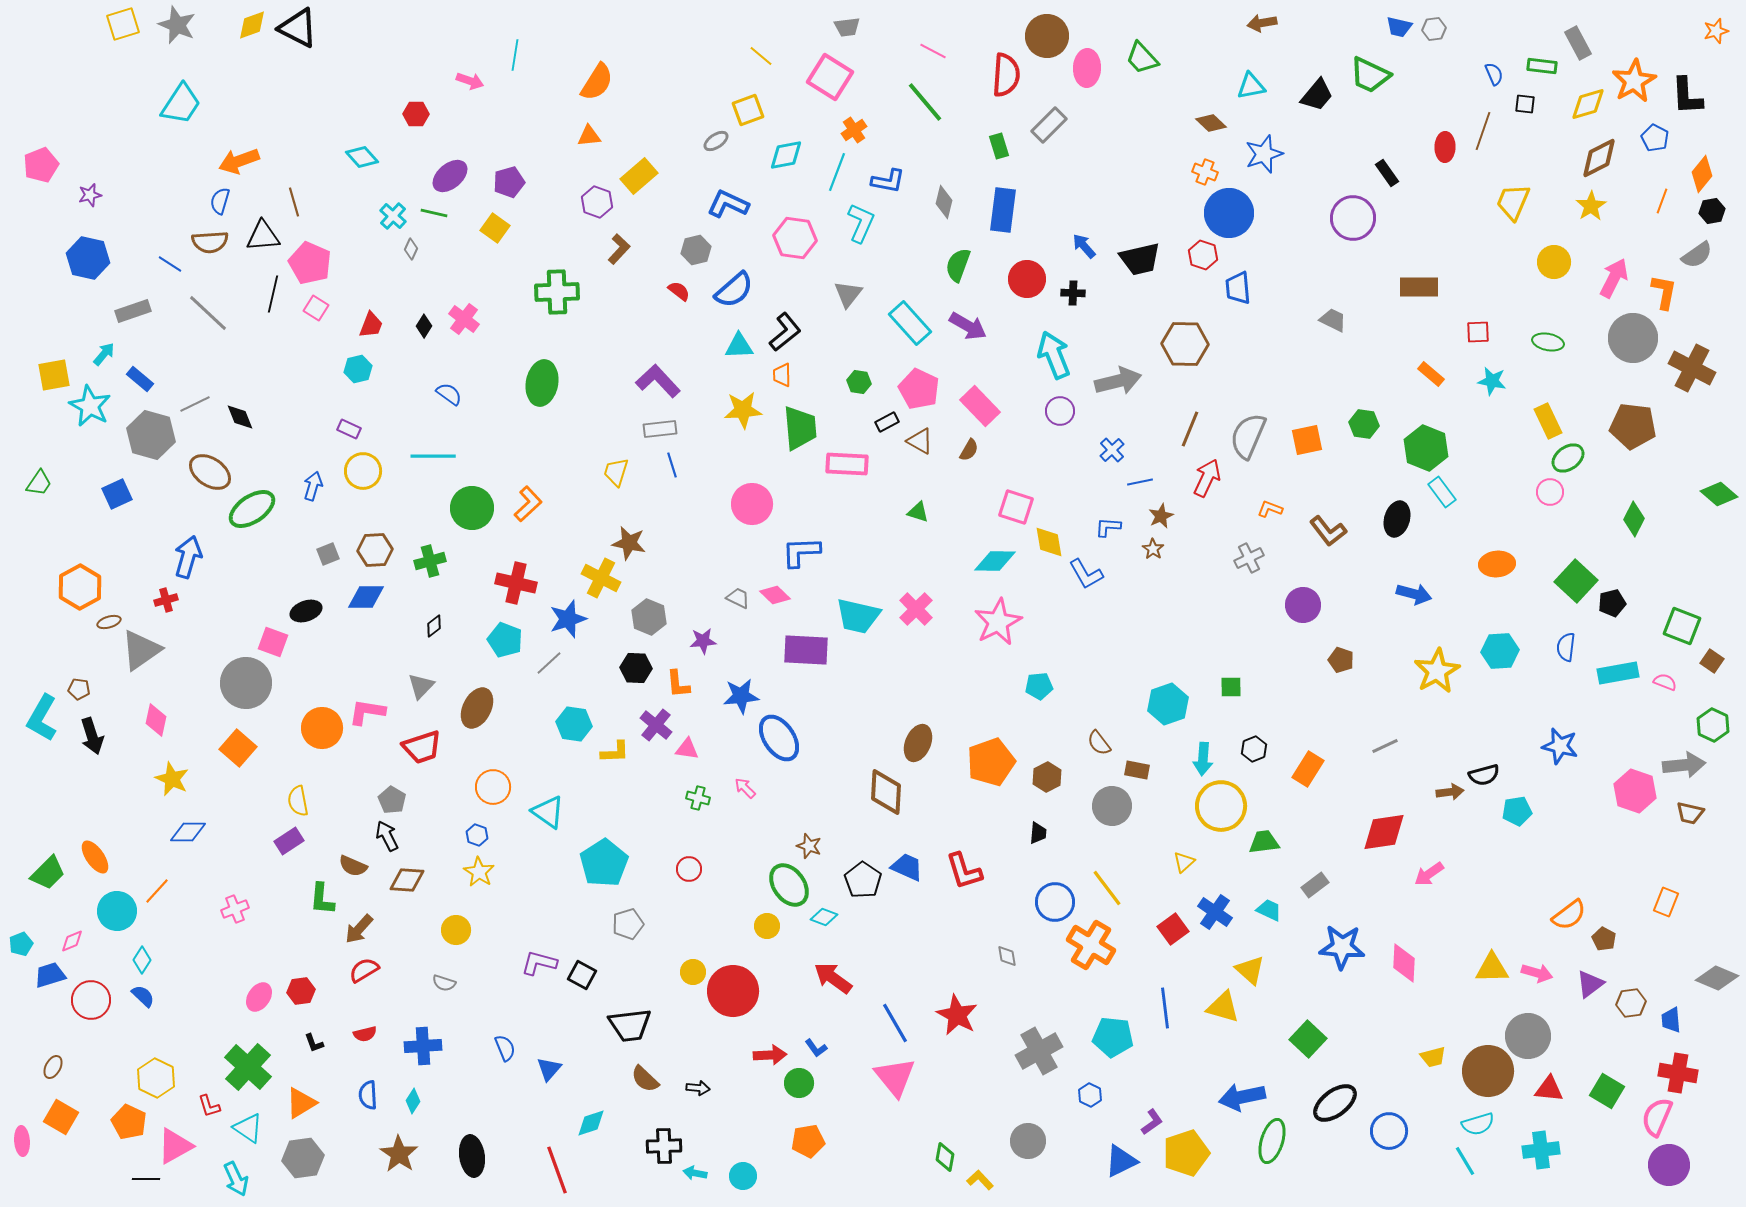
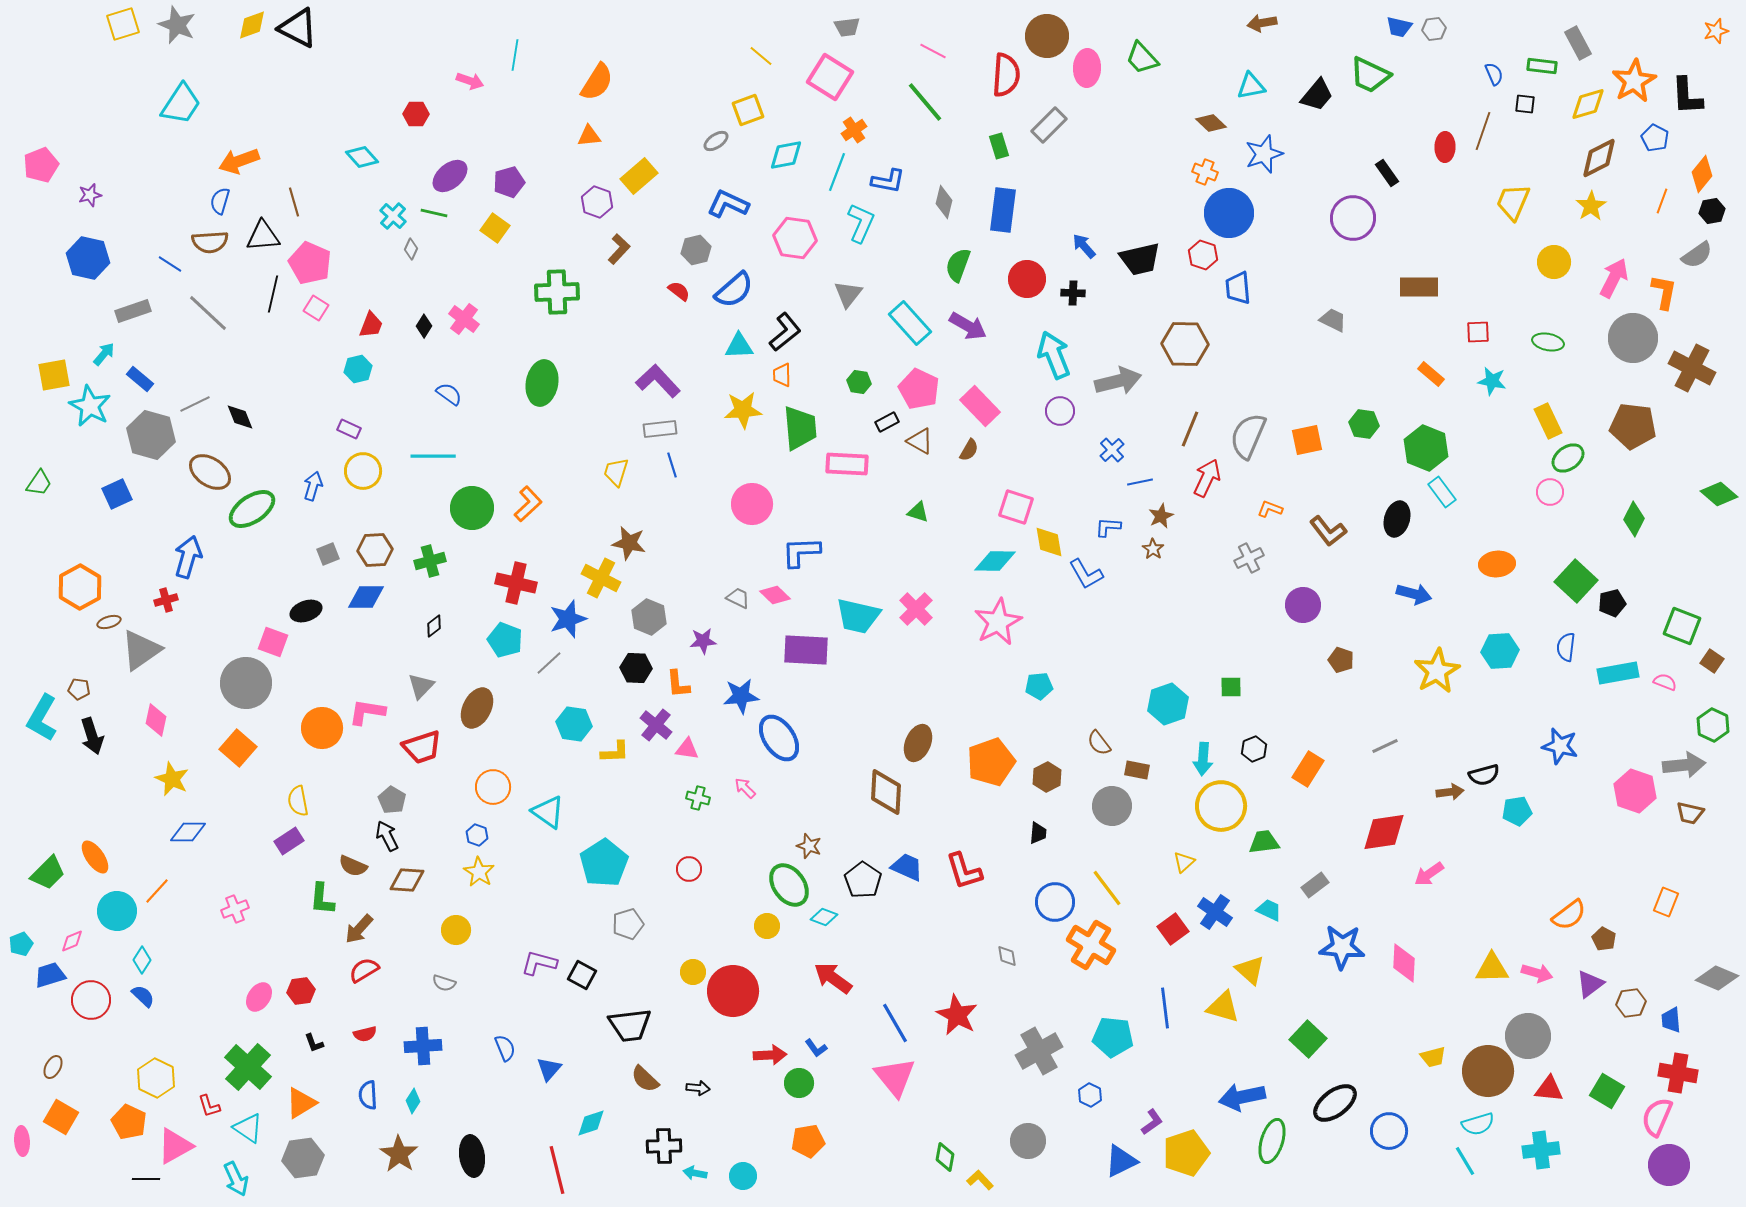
red line at (557, 1170): rotated 6 degrees clockwise
